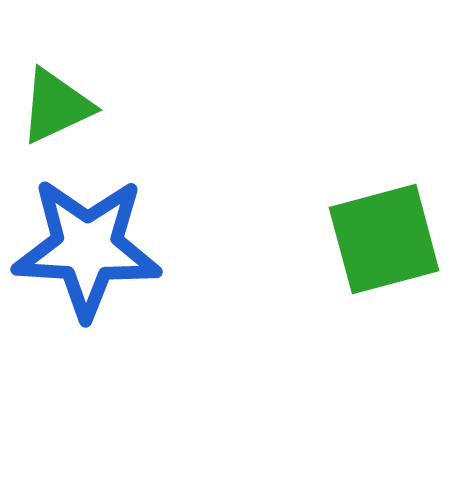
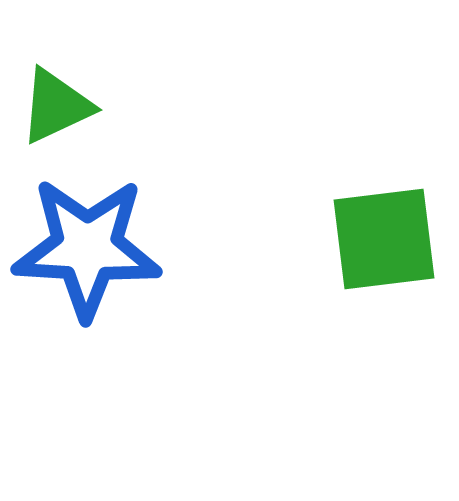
green square: rotated 8 degrees clockwise
